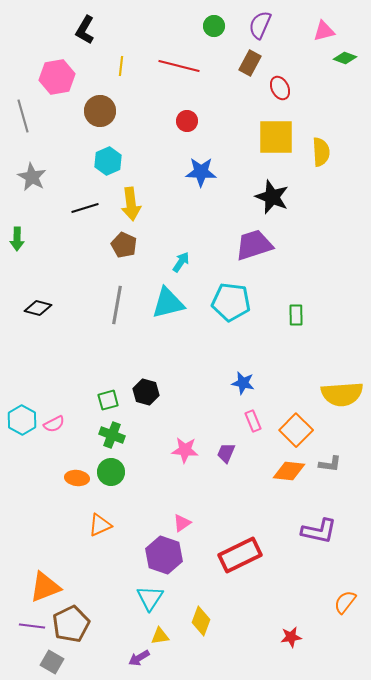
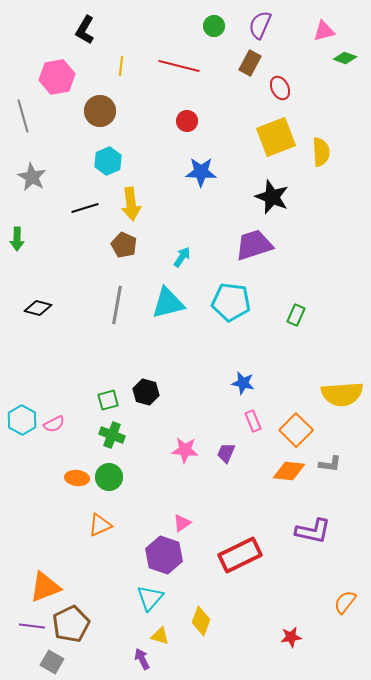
yellow square at (276, 137): rotated 21 degrees counterclockwise
cyan arrow at (181, 262): moved 1 px right, 5 px up
green rectangle at (296, 315): rotated 25 degrees clockwise
green circle at (111, 472): moved 2 px left, 5 px down
purple L-shape at (319, 531): moved 6 px left
cyan triangle at (150, 598): rotated 8 degrees clockwise
yellow triangle at (160, 636): rotated 24 degrees clockwise
purple arrow at (139, 658): moved 3 px right, 1 px down; rotated 95 degrees clockwise
